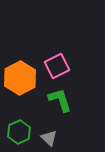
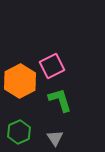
pink square: moved 5 px left
orange hexagon: moved 3 px down
gray triangle: moved 6 px right; rotated 12 degrees clockwise
